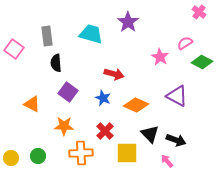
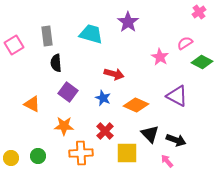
pink cross: rotated 16 degrees clockwise
pink square: moved 4 px up; rotated 24 degrees clockwise
